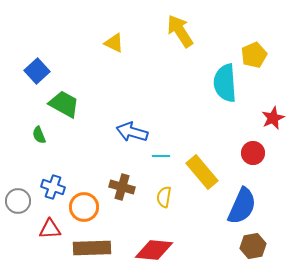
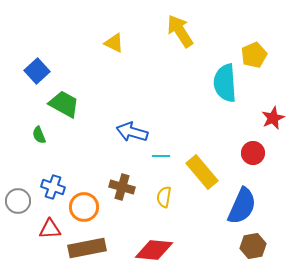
brown rectangle: moved 5 px left; rotated 9 degrees counterclockwise
